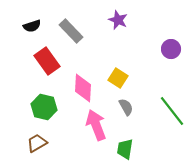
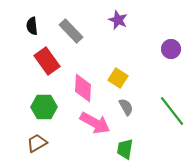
black semicircle: rotated 102 degrees clockwise
green hexagon: rotated 15 degrees counterclockwise
pink arrow: moved 1 px left, 2 px up; rotated 140 degrees clockwise
